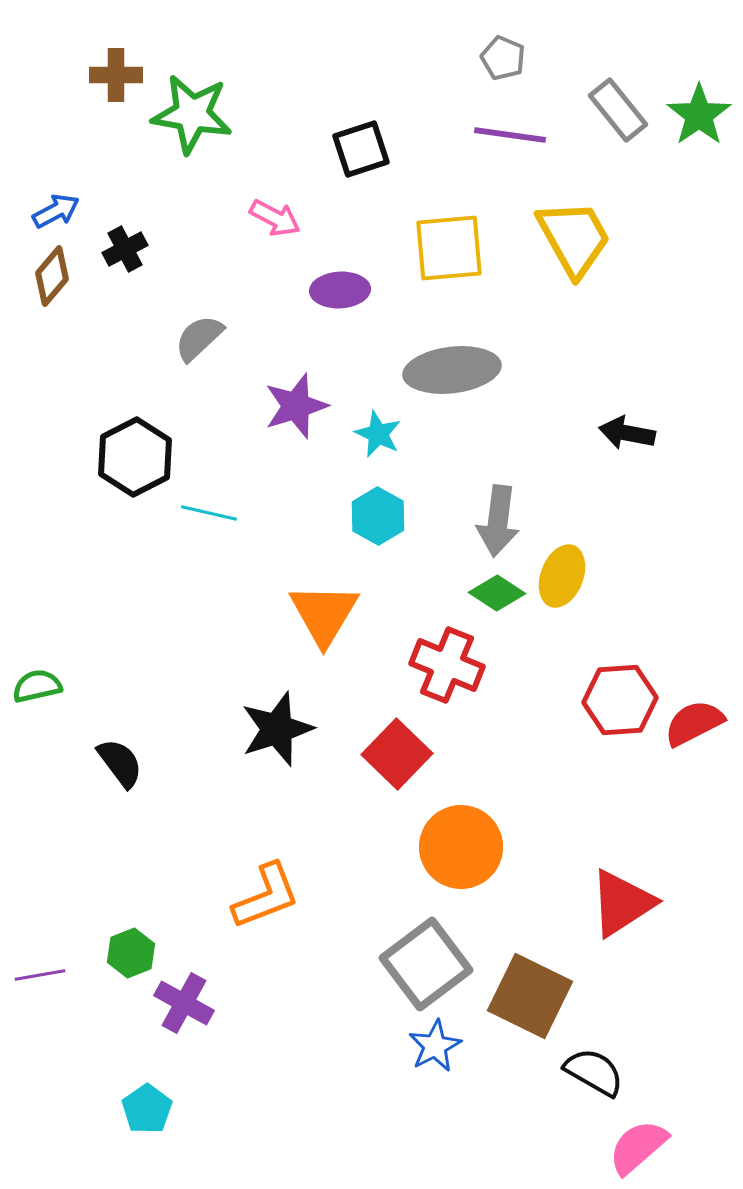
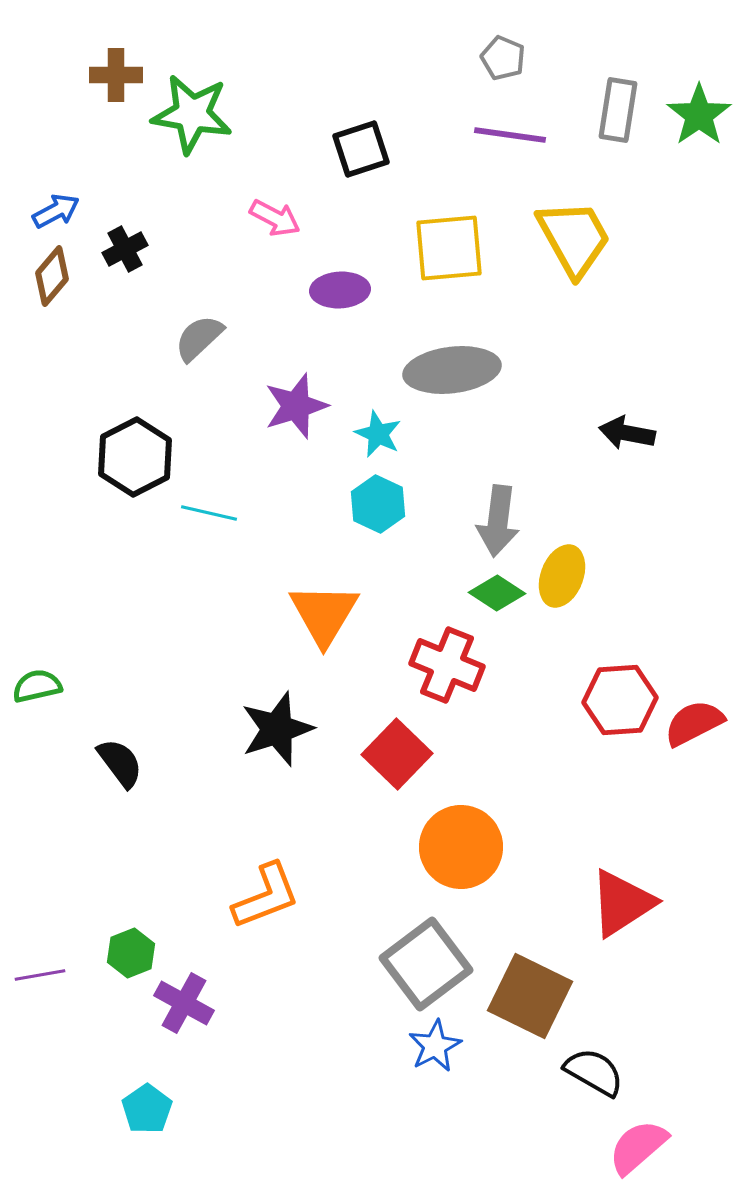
gray rectangle at (618, 110): rotated 48 degrees clockwise
cyan hexagon at (378, 516): moved 12 px up; rotated 4 degrees counterclockwise
